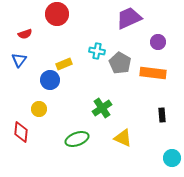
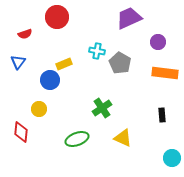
red circle: moved 3 px down
blue triangle: moved 1 px left, 2 px down
orange rectangle: moved 12 px right
